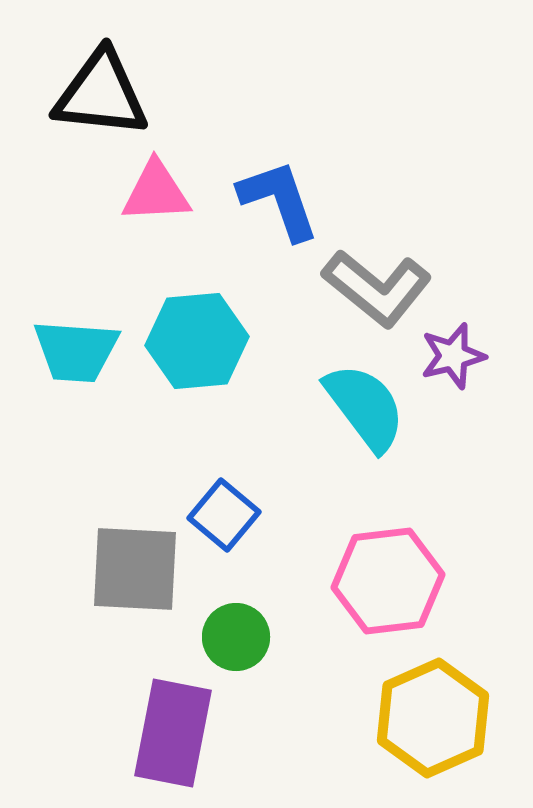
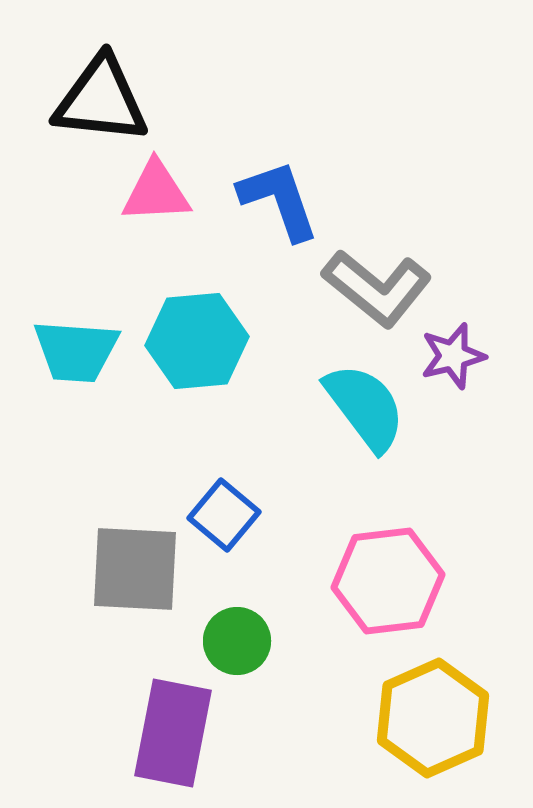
black triangle: moved 6 px down
green circle: moved 1 px right, 4 px down
